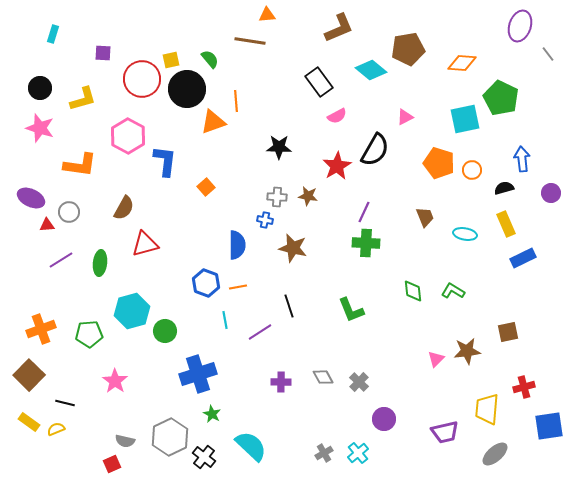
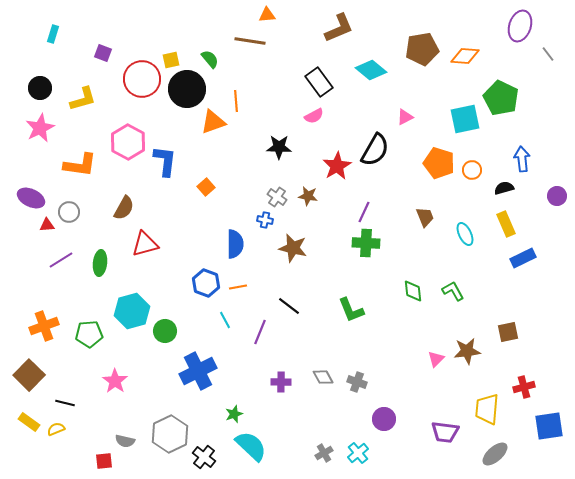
brown pentagon at (408, 49): moved 14 px right
purple square at (103, 53): rotated 18 degrees clockwise
orange diamond at (462, 63): moved 3 px right, 7 px up
pink semicircle at (337, 116): moved 23 px left
pink star at (40, 128): rotated 28 degrees clockwise
pink hexagon at (128, 136): moved 6 px down
purple circle at (551, 193): moved 6 px right, 3 px down
gray cross at (277, 197): rotated 30 degrees clockwise
cyan ellipse at (465, 234): rotated 55 degrees clockwise
blue semicircle at (237, 245): moved 2 px left, 1 px up
green L-shape at (453, 291): rotated 30 degrees clockwise
black line at (289, 306): rotated 35 degrees counterclockwise
cyan line at (225, 320): rotated 18 degrees counterclockwise
orange cross at (41, 329): moved 3 px right, 3 px up
purple line at (260, 332): rotated 35 degrees counterclockwise
blue cross at (198, 374): moved 3 px up; rotated 9 degrees counterclockwise
gray cross at (359, 382): moved 2 px left; rotated 24 degrees counterclockwise
green star at (212, 414): moved 22 px right; rotated 24 degrees clockwise
purple trapezoid at (445, 432): rotated 20 degrees clockwise
gray hexagon at (170, 437): moved 3 px up
red square at (112, 464): moved 8 px left, 3 px up; rotated 18 degrees clockwise
